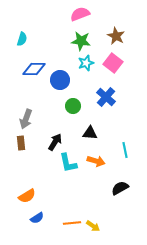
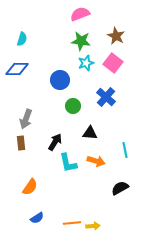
blue diamond: moved 17 px left
orange semicircle: moved 3 px right, 9 px up; rotated 24 degrees counterclockwise
yellow arrow: rotated 40 degrees counterclockwise
